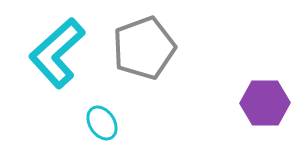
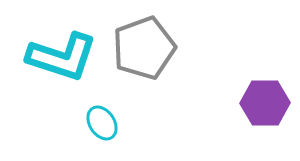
cyan L-shape: moved 5 px right, 4 px down; rotated 120 degrees counterclockwise
